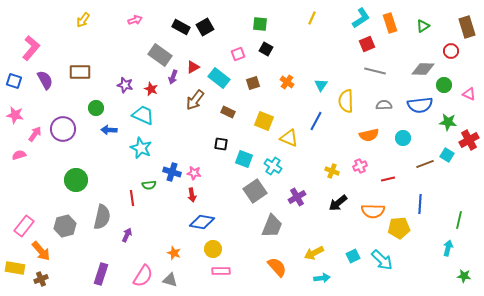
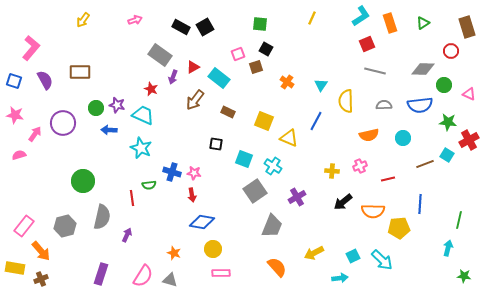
cyan L-shape at (361, 18): moved 2 px up
green triangle at (423, 26): moved 3 px up
brown square at (253, 83): moved 3 px right, 16 px up
purple star at (125, 85): moved 8 px left, 20 px down
purple circle at (63, 129): moved 6 px up
black square at (221, 144): moved 5 px left
yellow cross at (332, 171): rotated 16 degrees counterclockwise
green circle at (76, 180): moved 7 px right, 1 px down
black arrow at (338, 203): moved 5 px right, 1 px up
pink rectangle at (221, 271): moved 2 px down
cyan arrow at (322, 278): moved 18 px right
